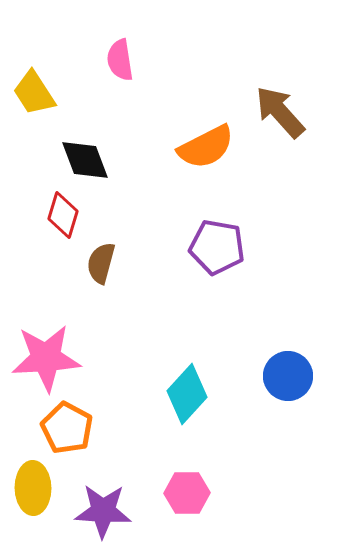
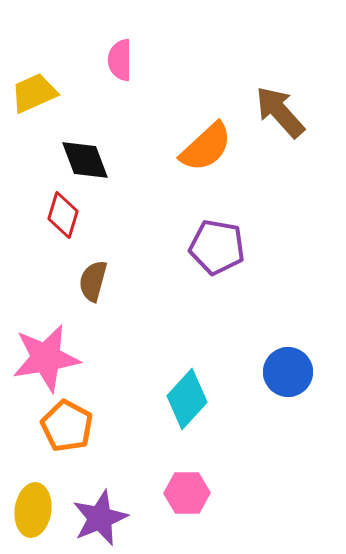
pink semicircle: rotated 9 degrees clockwise
yellow trapezoid: rotated 99 degrees clockwise
orange semicircle: rotated 16 degrees counterclockwise
brown semicircle: moved 8 px left, 18 px down
pink star: rotated 6 degrees counterclockwise
blue circle: moved 4 px up
cyan diamond: moved 5 px down
orange pentagon: moved 2 px up
yellow ellipse: moved 22 px down; rotated 9 degrees clockwise
purple star: moved 3 px left, 7 px down; rotated 26 degrees counterclockwise
